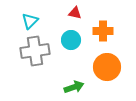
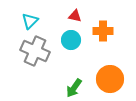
red triangle: moved 3 px down
gray cross: rotated 32 degrees clockwise
orange circle: moved 3 px right, 12 px down
green arrow: moved 1 px down; rotated 144 degrees clockwise
